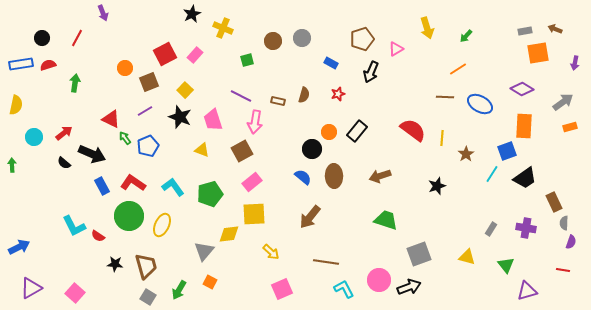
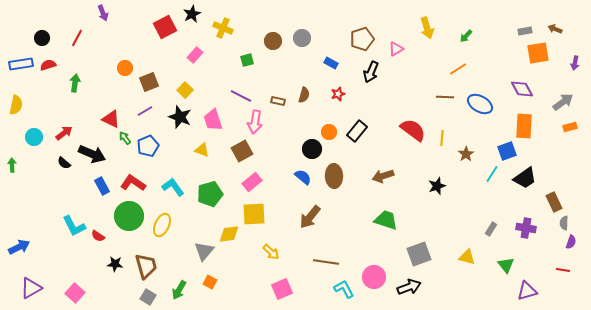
red square at (165, 54): moved 27 px up
purple diamond at (522, 89): rotated 30 degrees clockwise
brown arrow at (380, 176): moved 3 px right
pink circle at (379, 280): moved 5 px left, 3 px up
